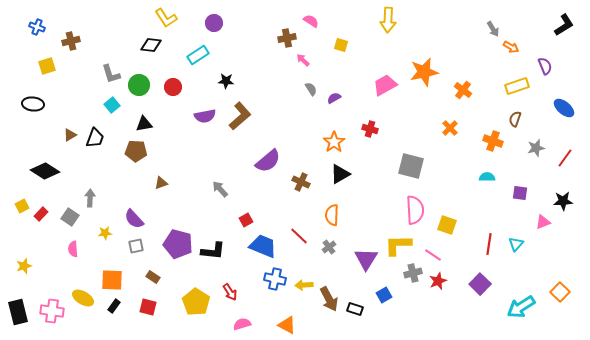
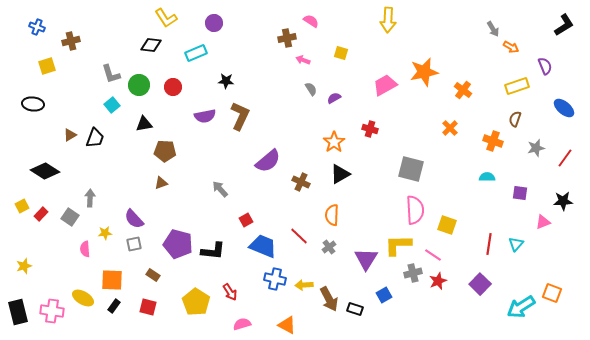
yellow square at (341, 45): moved 8 px down
cyan rectangle at (198, 55): moved 2 px left, 2 px up; rotated 10 degrees clockwise
pink arrow at (303, 60): rotated 24 degrees counterclockwise
brown L-shape at (240, 116): rotated 24 degrees counterclockwise
brown pentagon at (136, 151): moved 29 px right
gray square at (411, 166): moved 3 px down
gray square at (136, 246): moved 2 px left, 2 px up
pink semicircle at (73, 249): moved 12 px right
brown rectangle at (153, 277): moved 2 px up
orange square at (560, 292): moved 8 px left, 1 px down; rotated 24 degrees counterclockwise
